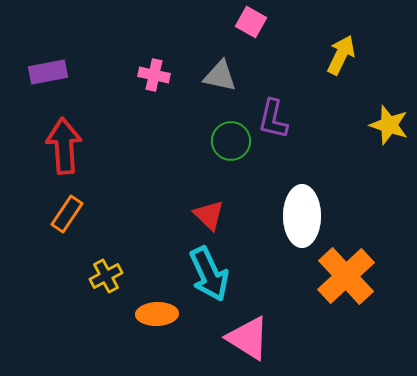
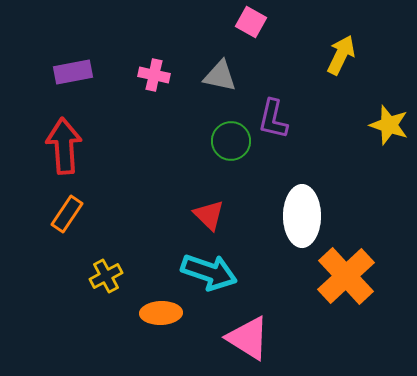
purple rectangle: moved 25 px right
cyan arrow: moved 2 px up; rotated 46 degrees counterclockwise
orange ellipse: moved 4 px right, 1 px up
